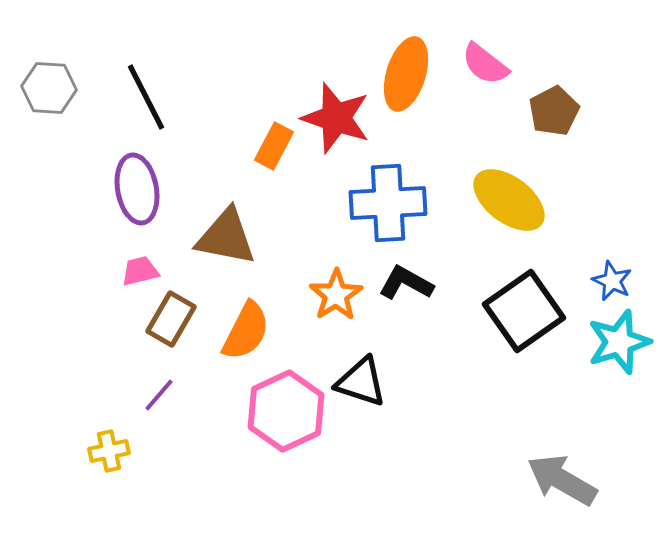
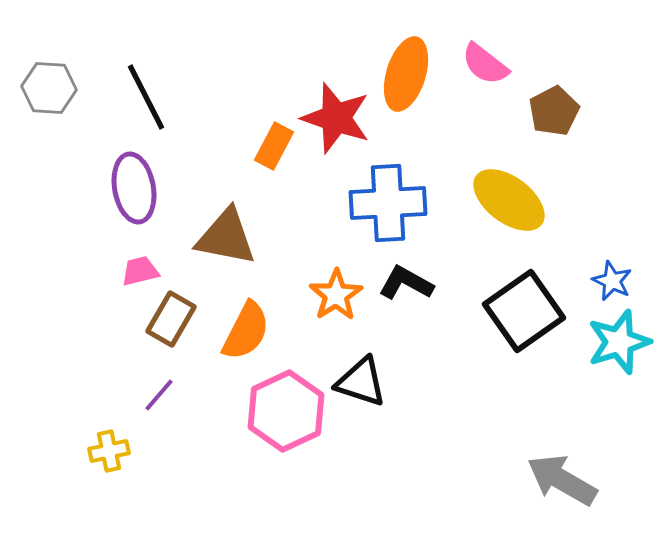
purple ellipse: moved 3 px left, 1 px up
